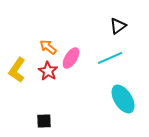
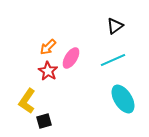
black triangle: moved 3 px left
orange arrow: rotated 84 degrees counterclockwise
cyan line: moved 3 px right, 2 px down
yellow L-shape: moved 10 px right, 31 px down
black square: rotated 14 degrees counterclockwise
